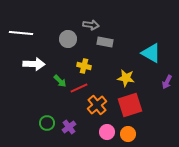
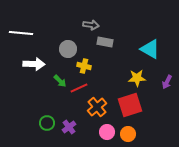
gray circle: moved 10 px down
cyan triangle: moved 1 px left, 4 px up
yellow star: moved 11 px right; rotated 12 degrees counterclockwise
orange cross: moved 2 px down
